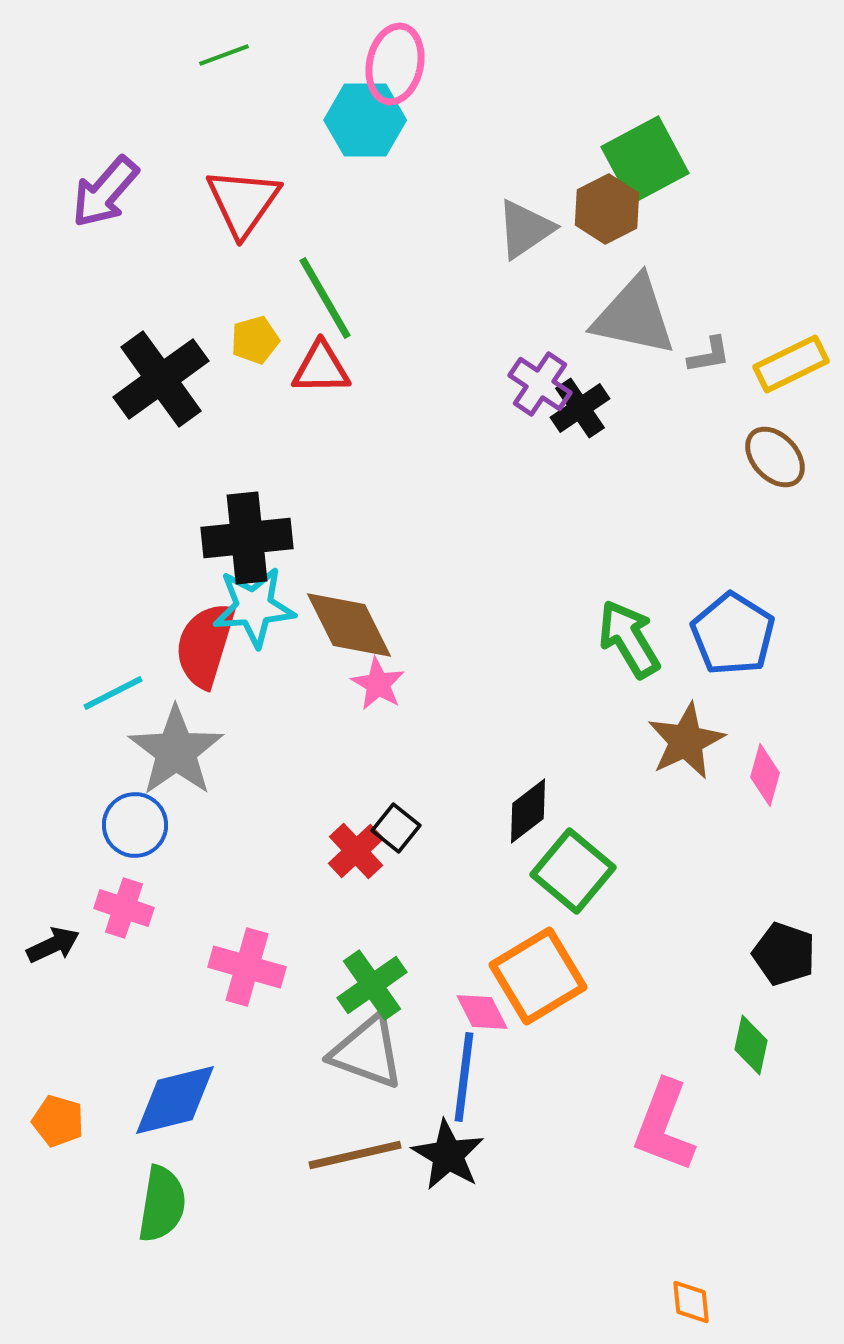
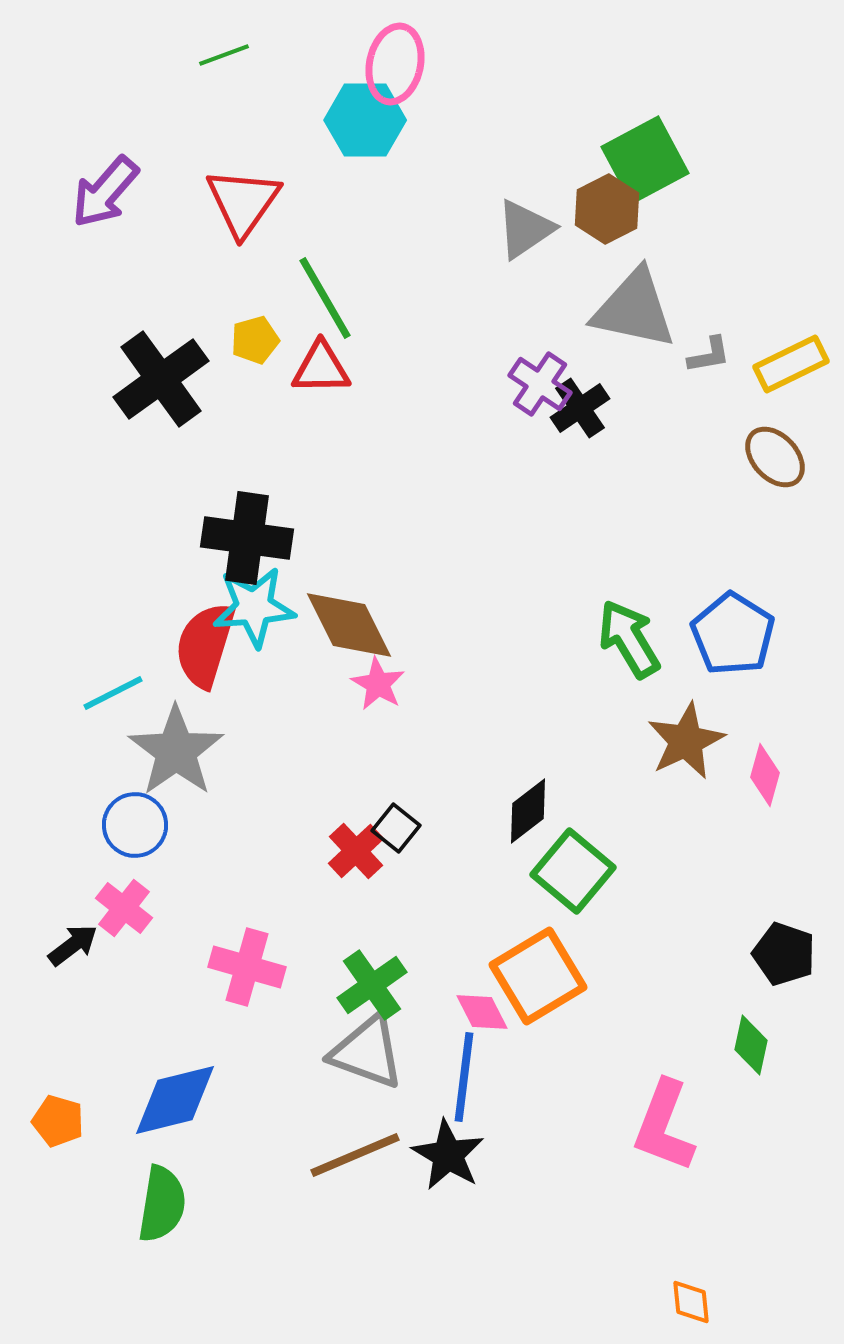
gray triangle at (634, 316): moved 7 px up
black cross at (247, 538): rotated 14 degrees clockwise
pink cross at (124, 908): rotated 20 degrees clockwise
black arrow at (53, 945): moved 20 px right; rotated 12 degrees counterclockwise
brown line at (355, 1155): rotated 10 degrees counterclockwise
